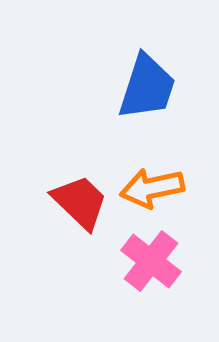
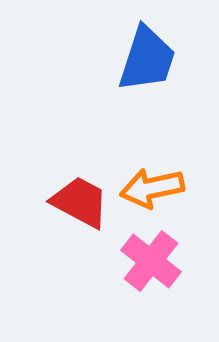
blue trapezoid: moved 28 px up
red trapezoid: rotated 16 degrees counterclockwise
